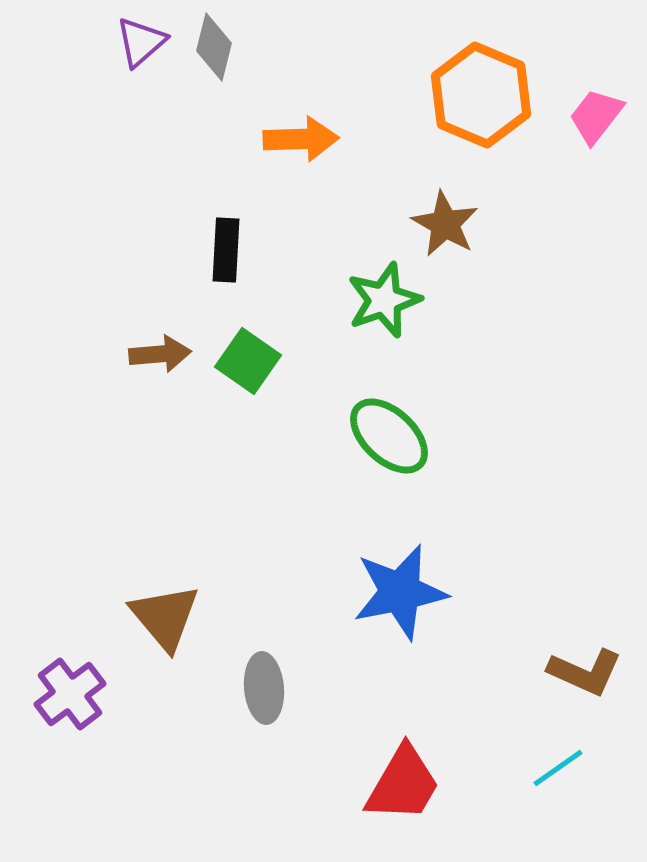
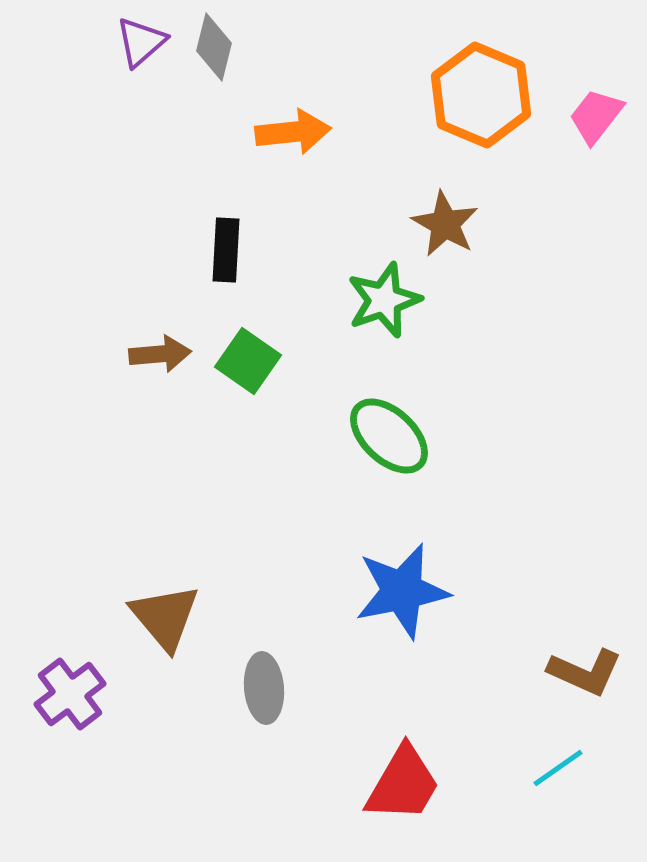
orange arrow: moved 8 px left, 7 px up; rotated 4 degrees counterclockwise
blue star: moved 2 px right, 1 px up
